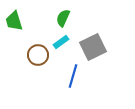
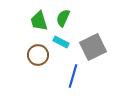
green trapezoid: moved 25 px right
cyan rectangle: rotated 63 degrees clockwise
